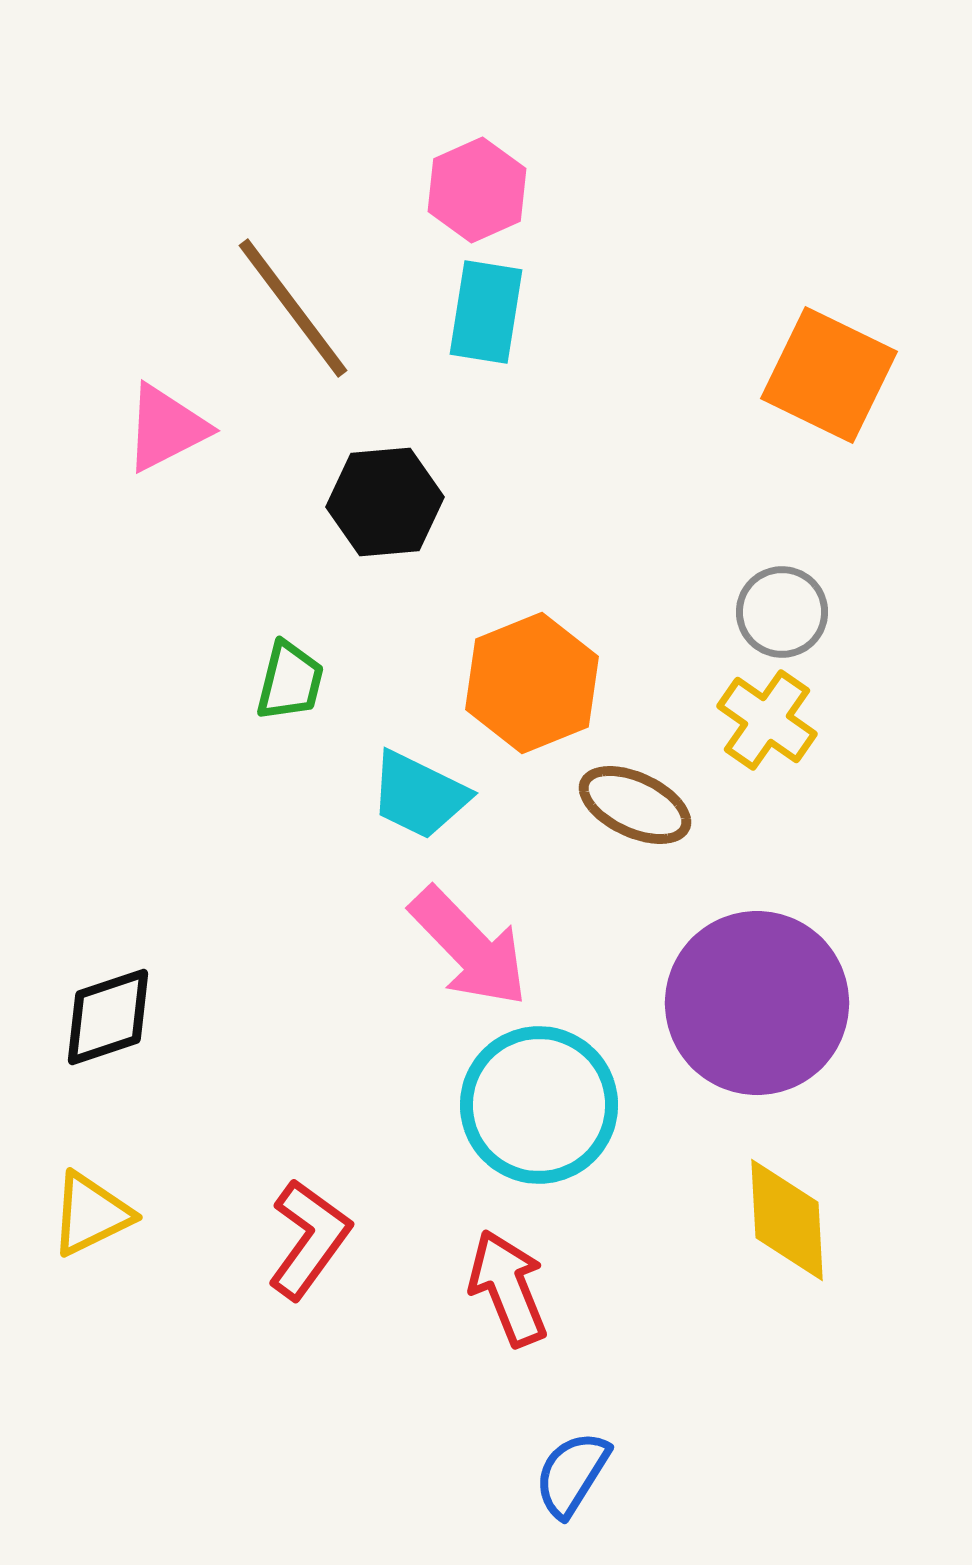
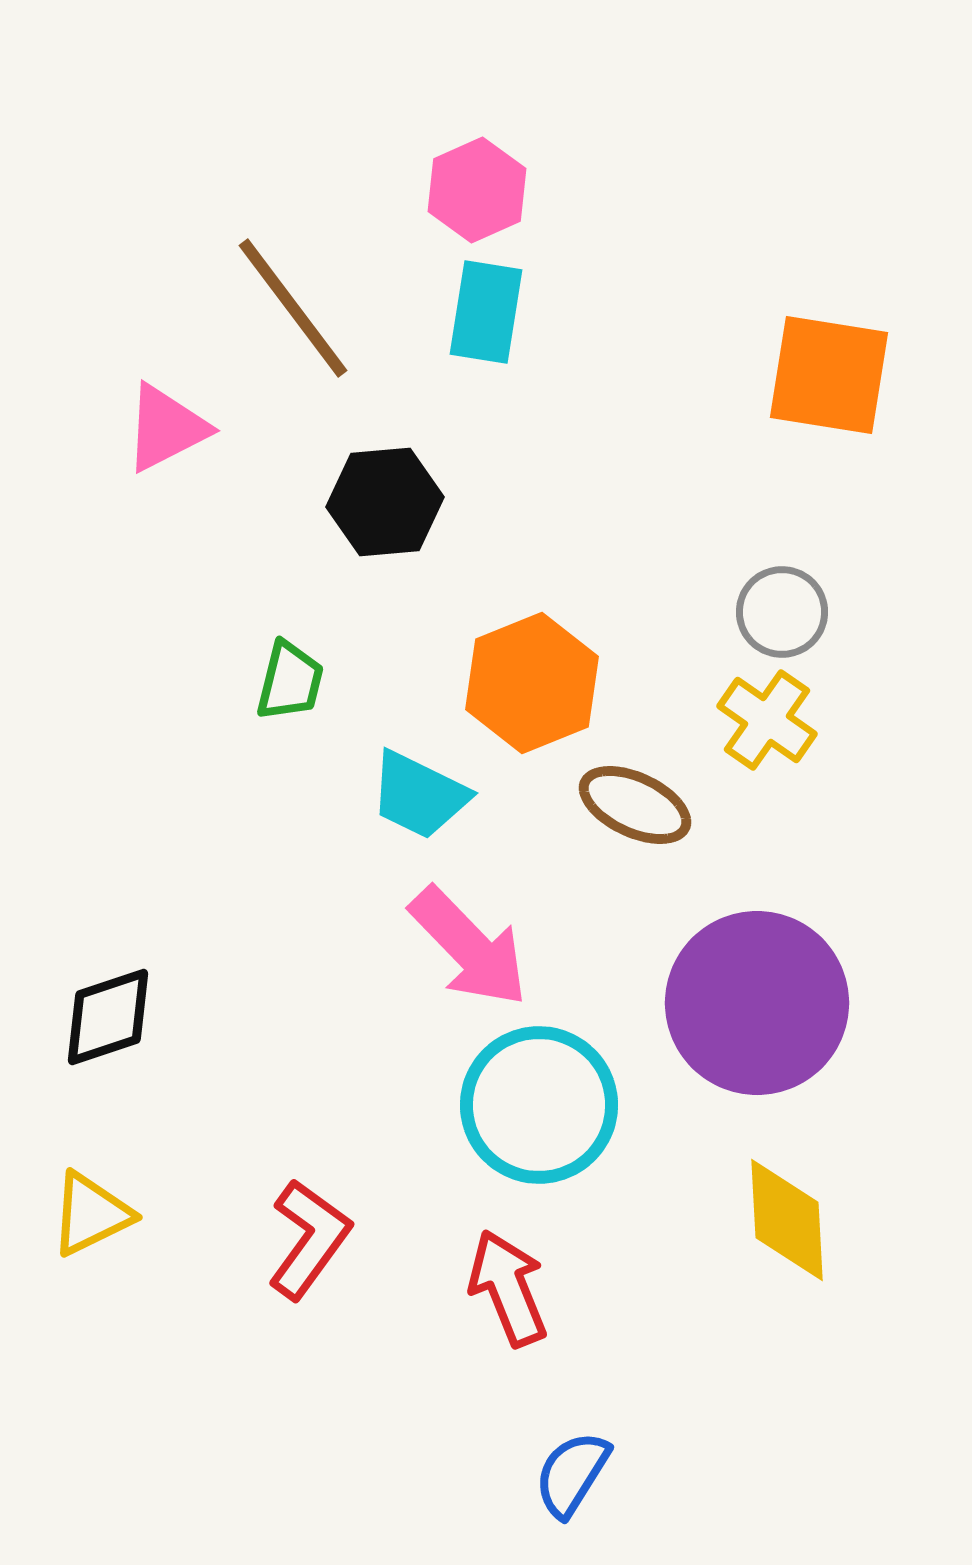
orange square: rotated 17 degrees counterclockwise
